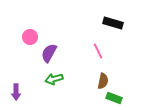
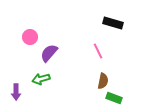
purple semicircle: rotated 12 degrees clockwise
green arrow: moved 13 px left
